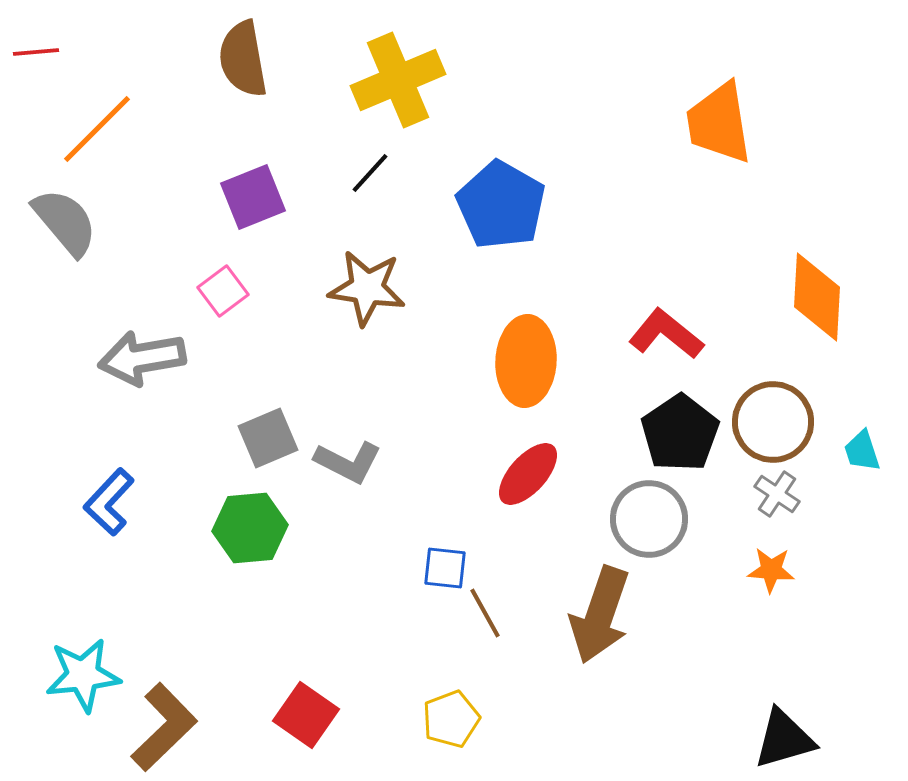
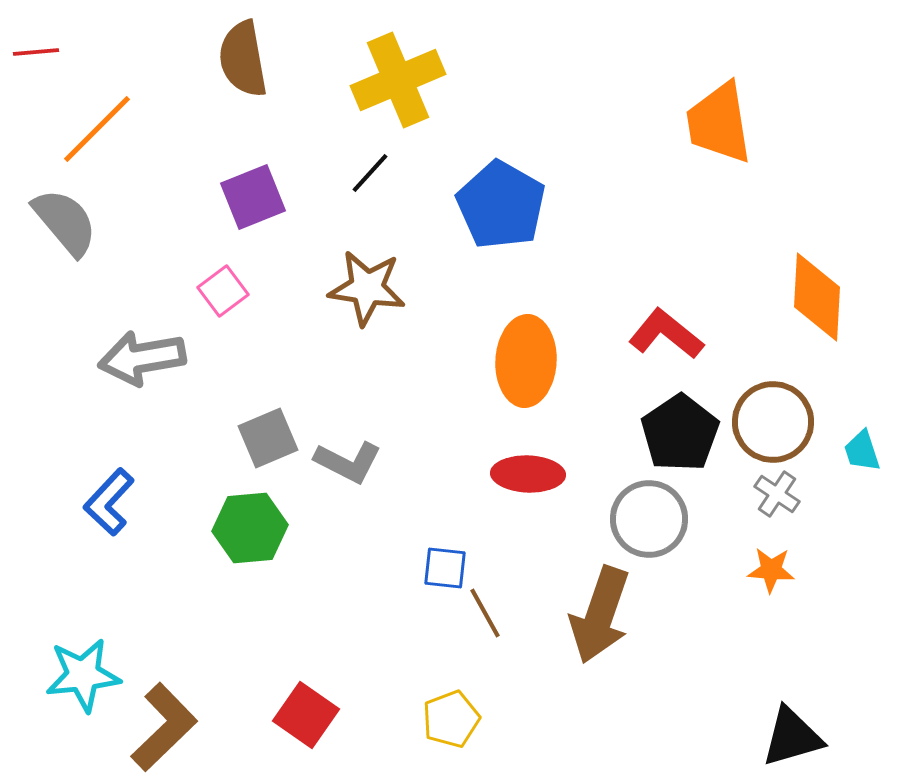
red ellipse: rotated 50 degrees clockwise
black triangle: moved 8 px right, 2 px up
